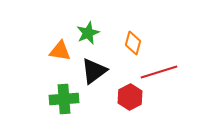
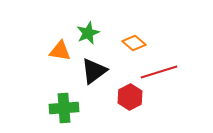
orange diamond: moved 1 px right; rotated 65 degrees counterclockwise
green cross: moved 9 px down
